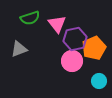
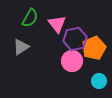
green semicircle: rotated 42 degrees counterclockwise
gray triangle: moved 2 px right, 2 px up; rotated 12 degrees counterclockwise
